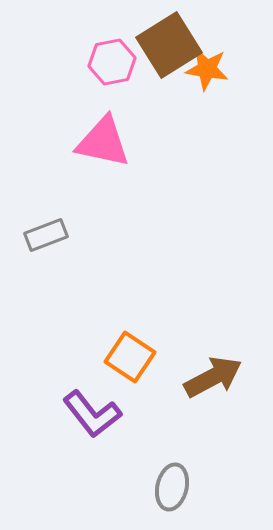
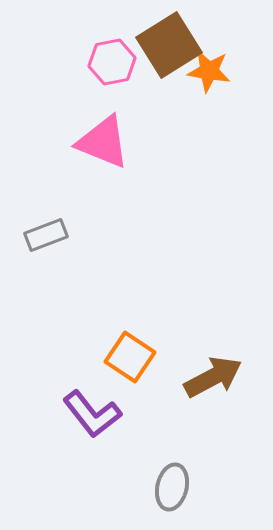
orange star: moved 2 px right, 2 px down
pink triangle: rotated 10 degrees clockwise
